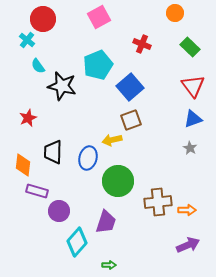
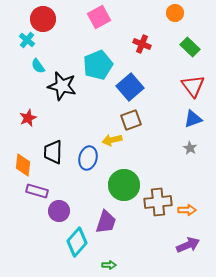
green circle: moved 6 px right, 4 px down
